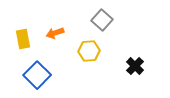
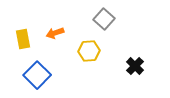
gray square: moved 2 px right, 1 px up
